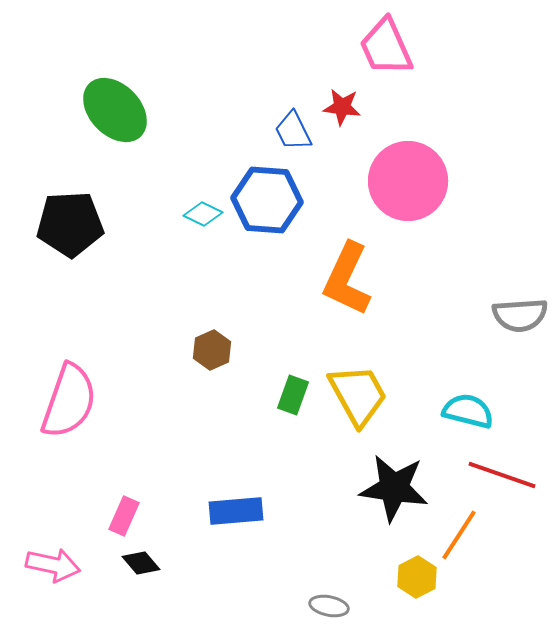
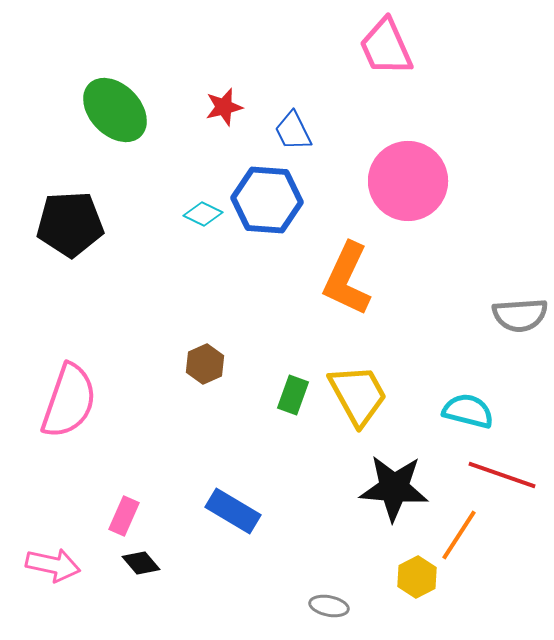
red star: moved 118 px left; rotated 21 degrees counterclockwise
brown hexagon: moved 7 px left, 14 px down
black star: rotated 4 degrees counterclockwise
blue rectangle: moved 3 px left; rotated 36 degrees clockwise
